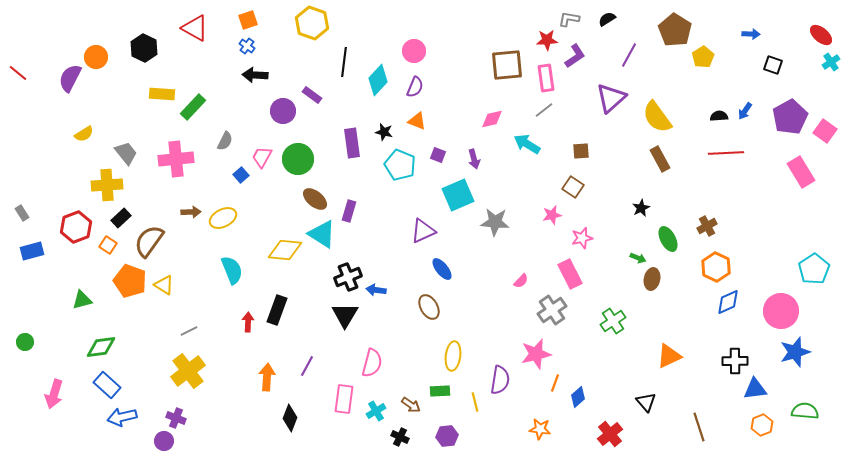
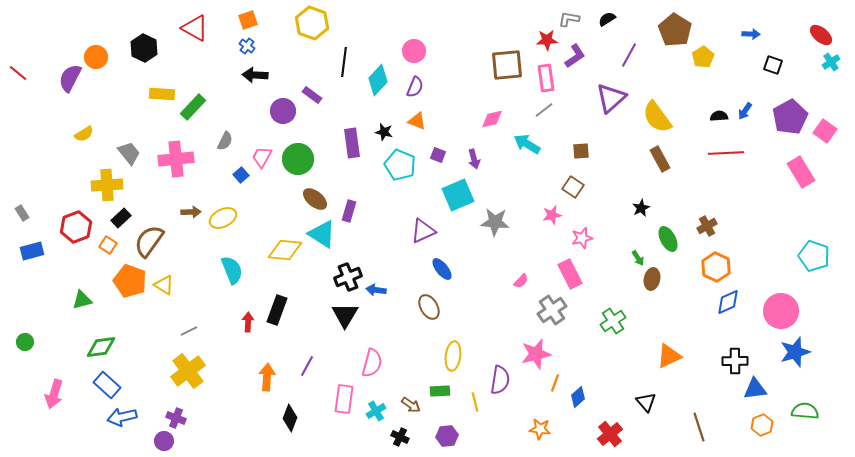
gray trapezoid at (126, 153): moved 3 px right
green arrow at (638, 258): rotated 35 degrees clockwise
cyan pentagon at (814, 269): moved 13 px up; rotated 20 degrees counterclockwise
